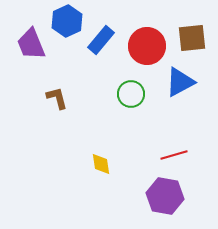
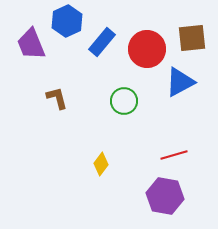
blue rectangle: moved 1 px right, 2 px down
red circle: moved 3 px down
green circle: moved 7 px left, 7 px down
yellow diamond: rotated 45 degrees clockwise
